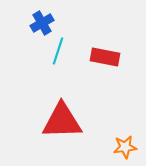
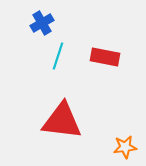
cyan line: moved 5 px down
red triangle: rotated 9 degrees clockwise
